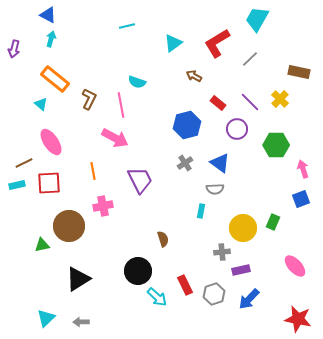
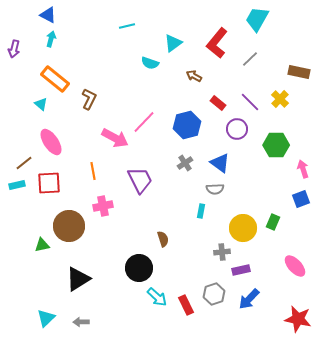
red L-shape at (217, 43): rotated 20 degrees counterclockwise
cyan semicircle at (137, 82): moved 13 px right, 19 px up
pink line at (121, 105): moved 23 px right, 17 px down; rotated 55 degrees clockwise
brown line at (24, 163): rotated 12 degrees counterclockwise
black circle at (138, 271): moved 1 px right, 3 px up
red rectangle at (185, 285): moved 1 px right, 20 px down
